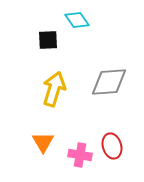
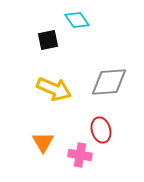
black square: rotated 10 degrees counterclockwise
yellow arrow: rotated 96 degrees clockwise
red ellipse: moved 11 px left, 16 px up
